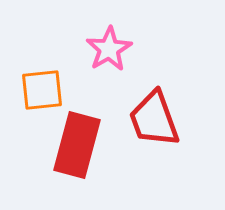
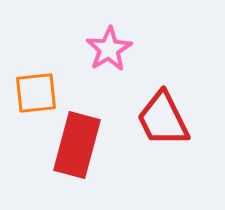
orange square: moved 6 px left, 3 px down
red trapezoid: moved 9 px right; rotated 6 degrees counterclockwise
